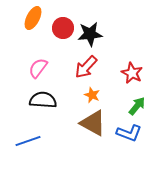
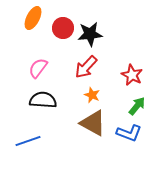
red star: moved 2 px down
